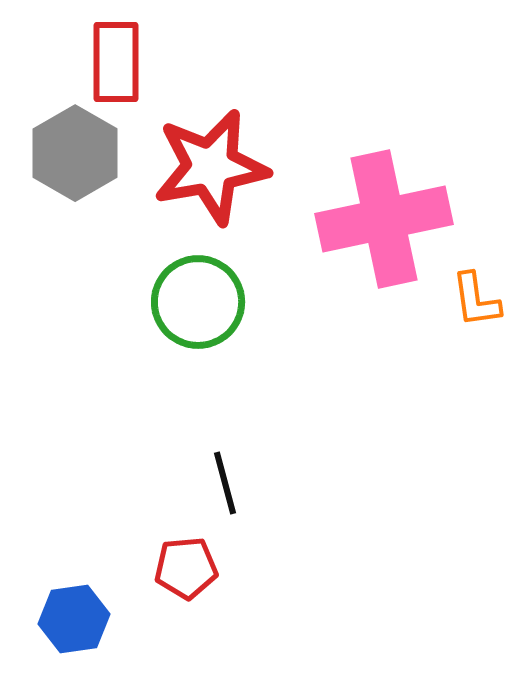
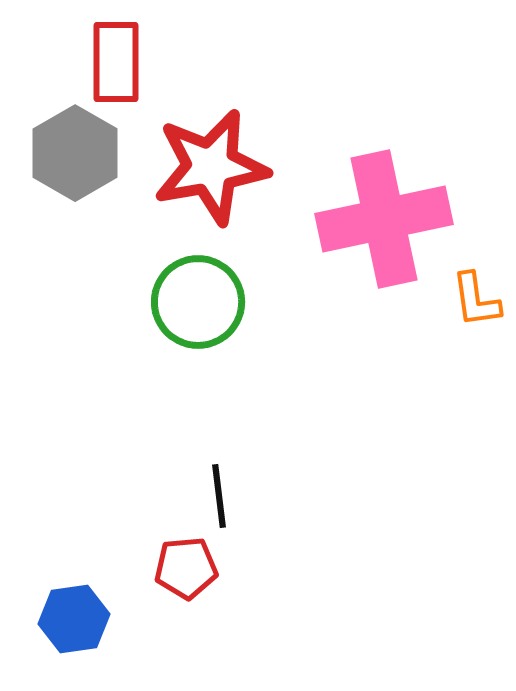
black line: moved 6 px left, 13 px down; rotated 8 degrees clockwise
